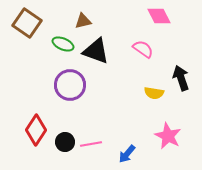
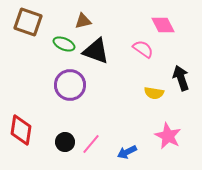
pink diamond: moved 4 px right, 9 px down
brown square: moved 1 px right, 1 px up; rotated 16 degrees counterclockwise
green ellipse: moved 1 px right
red diamond: moved 15 px left; rotated 24 degrees counterclockwise
pink line: rotated 40 degrees counterclockwise
blue arrow: moved 2 px up; rotated 24 degrees clockwise
